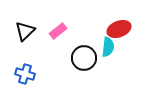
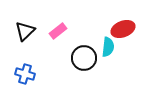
red ellipse: moved 4 px right
